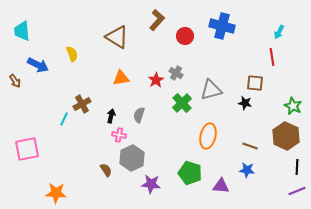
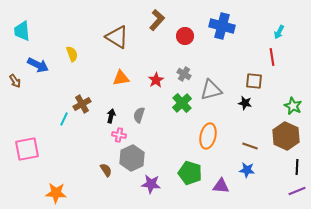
gray cross: moved 8 px right, 1 px down
brown square: moved 1 px left, 2 px up
